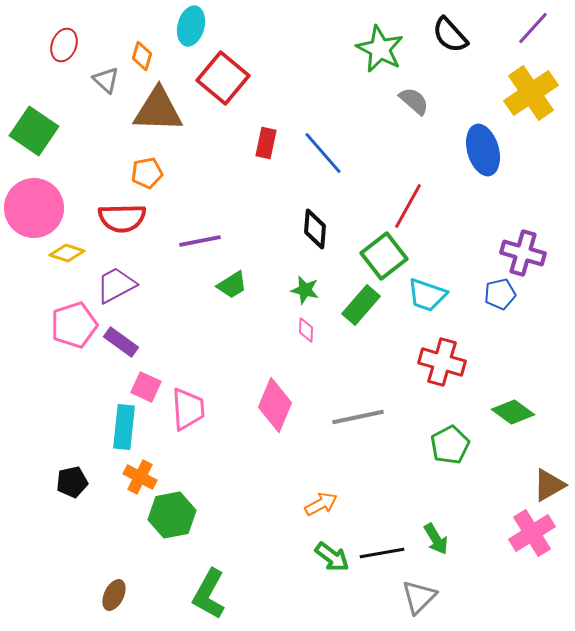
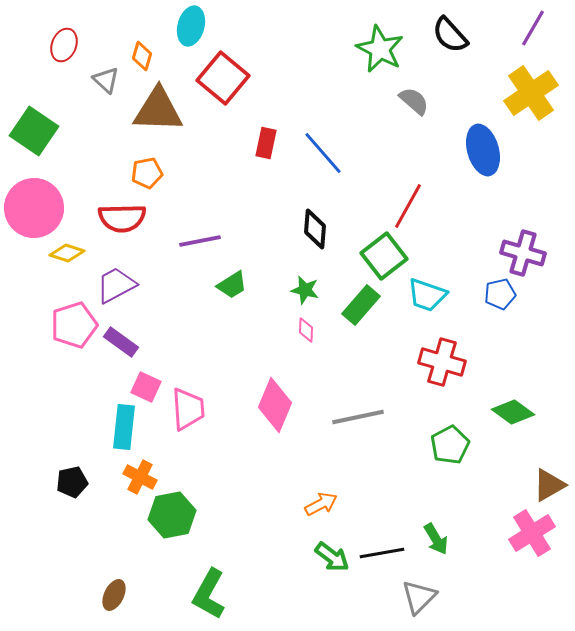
purple line at (533, 28): rotated 12 degrees counterclockwise
